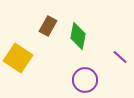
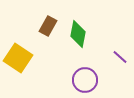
green diamond: moved 2 px up
